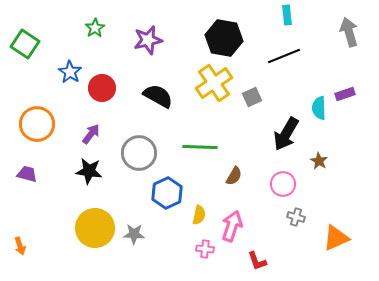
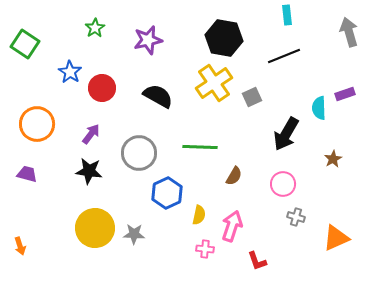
brown star: moved 14 px right, 2 px up; rotated 12 degrees clockwise
